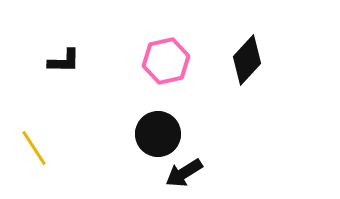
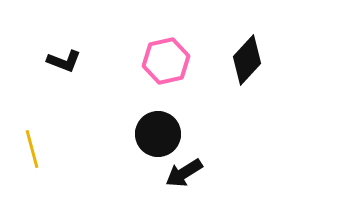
black L-shape: rotated 20 degrees clockwise
yellow line: moved 2 px left, 1 px down; rotated 18 degrees clockwise
